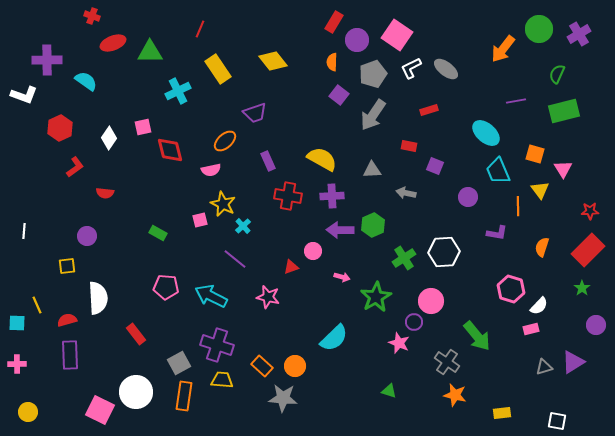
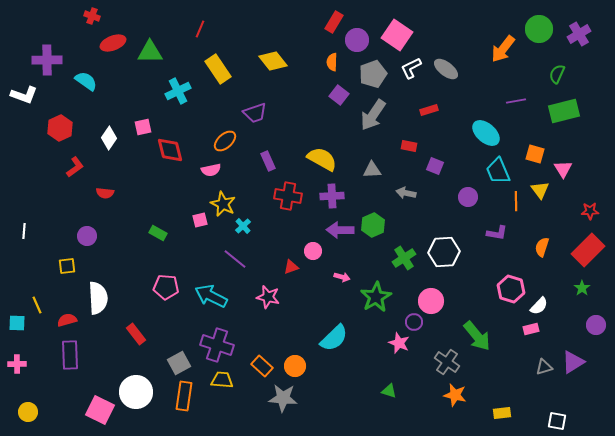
orange line at (518, 206): moved 2 px left, 5 px up
